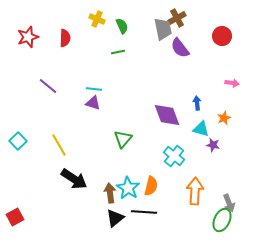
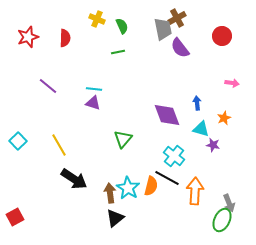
black line: moved 23 px right, 34 px up; rotated 25 degrees clockwise
